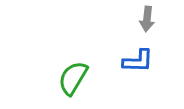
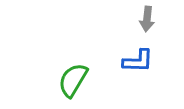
green semicircle: moved 2 px down
